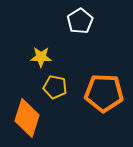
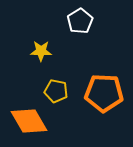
yellow star: moved 6 px up
yellow pentagon: moved 1 px right, 4 px down
orange diamond: moved 2 px right, 3 px down; rotated 48 degrees counterclockwise
